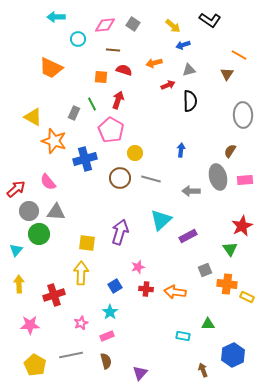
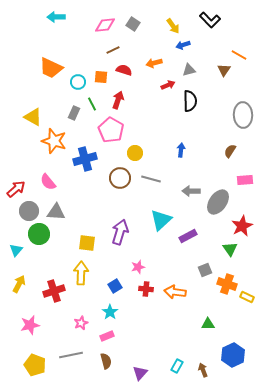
black L-shape at (210, 20): rotated 10 degrees clockwise
yellow arrow at (173, 26): rotated 14 degrees clockwise
cyan circle at (78, 39): moved 43 px down
brown line at (113, 50): rotated 32 degrees counterclockwise
brown triangle at (227, 74): moved 3 px left, 4 px up
gray ellipse at (218, 177): moved 25 px down; rotated 50 degrees clockwise
yellow arrow at (19, 284): rotated 30 degrees clockwise
orange cross at (227, 284): rotated 12 degrees clockwise
red cross at (54, 295): moved 4 px up
pink star at (30, 325): rotated 12 degrees counterclockwise
cyan rectangle at (183, 336): moved 6 px left, 30 px down; rotated 72 degrees counterclockwise
yellow pentagon at (35, 365): rotated 10 degrees counterclockwise
